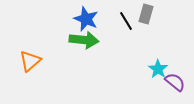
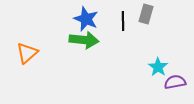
black line: moved 3 px left; rotated 30 degrees clockwise
orange triangle: moved 3 px left, 8 px up
cyan star: moved 2 px up
purple semicircle: rotated 50 degrees counterclockwise
